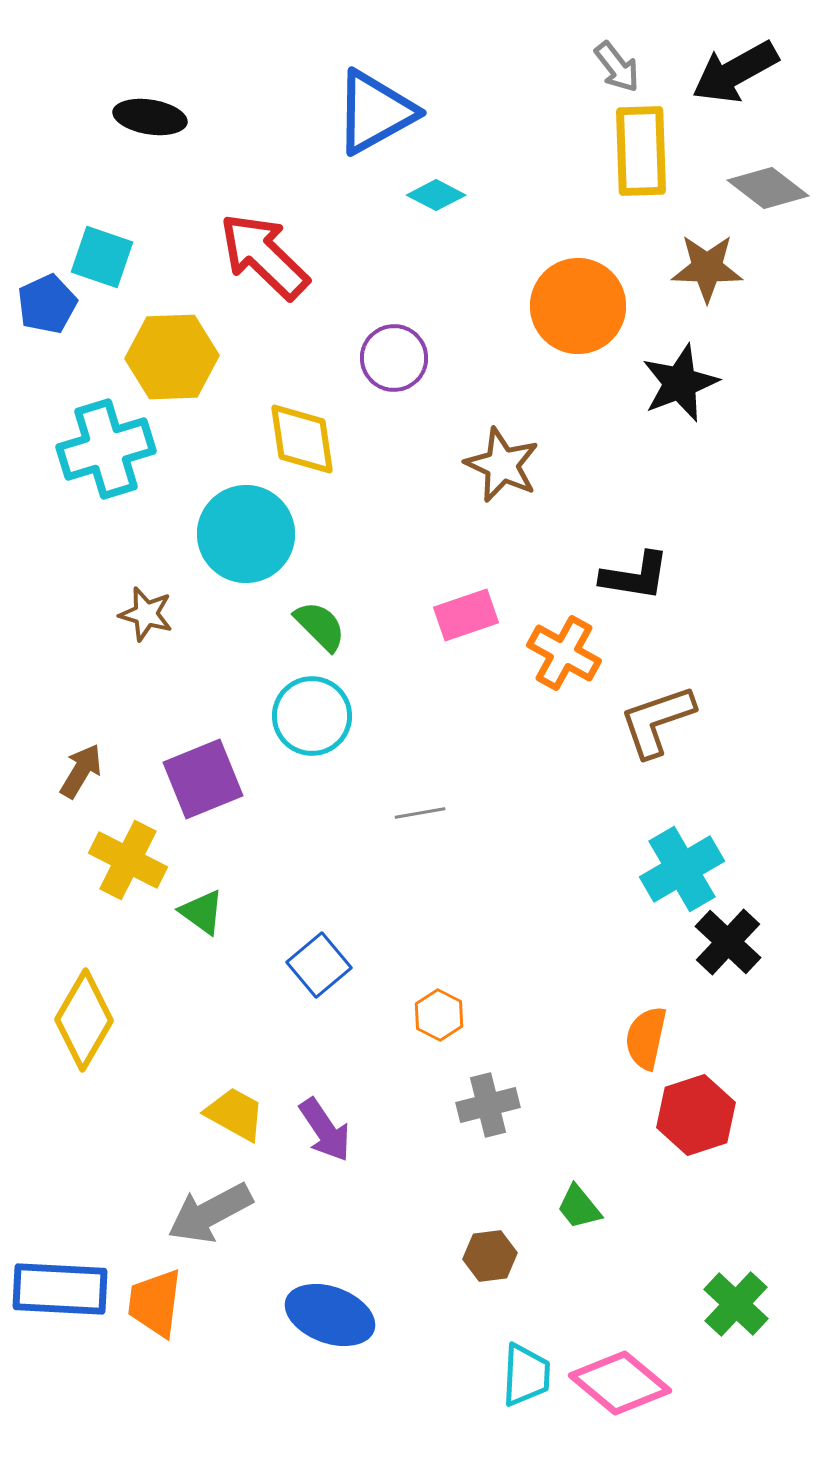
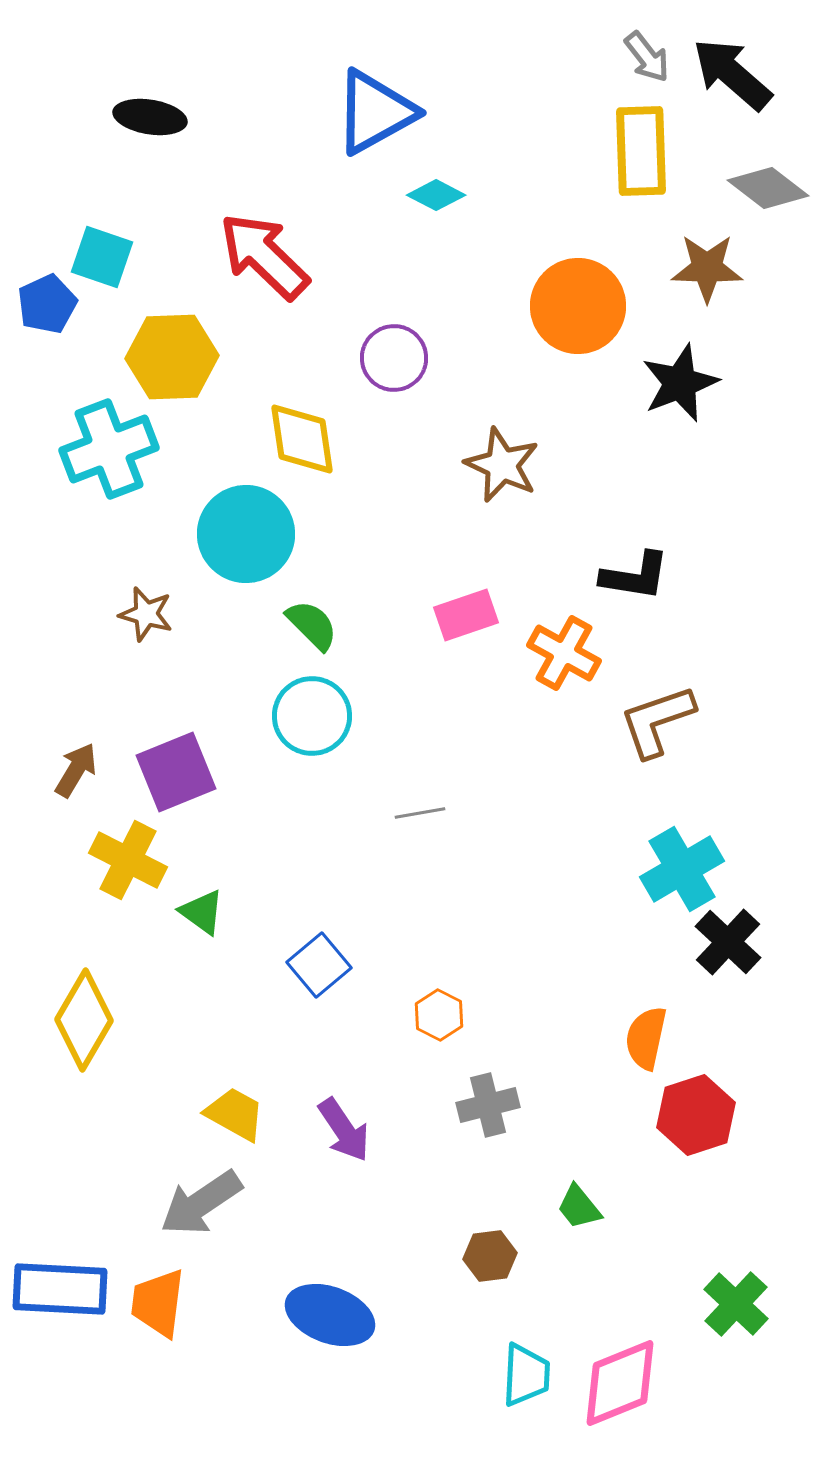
gray arrow at (617, 67): moved 30 px right, 10 px up
black arrow at (735, 72): moved 3 px left, 2 px down; rotated 70 degrees clockwise
cyan cross at (106, 449): moved 3 px right; rotated 4 degrees counterclockwise
green semicircle at (320, 626): moved 8 px left, 1 px up
brown arrow at (81, 771): moved 5 px left, 1 px up
purple square at (203, 779): moved 27 px left, 7 px up
purple arrow at (325, 1130): moved 19 px right
gray arrow at (210, 1213): moved 9 px left, 10 px up; rotated 6 degrees counterclockwise
orange trapezoid at (155, 1303): moved 3 px right
pink diamond at (620, 1383): rotated 62 degrees counterclockwise
